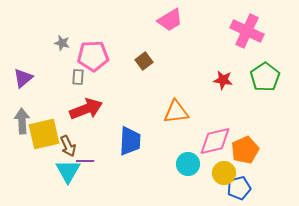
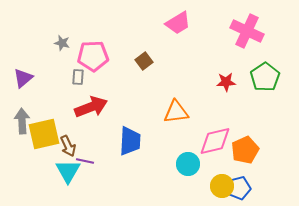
pink trapezoid: moved 8 px right, 3 px down
red star: moved 3 px right, 2 px down; rotated 12 degrees counterclockwise
red arrow: moved 5 px right, 2 px up
purple line: rotated 12 degrees clockwise
yellow circle: moved 2 px left, 13 px down
